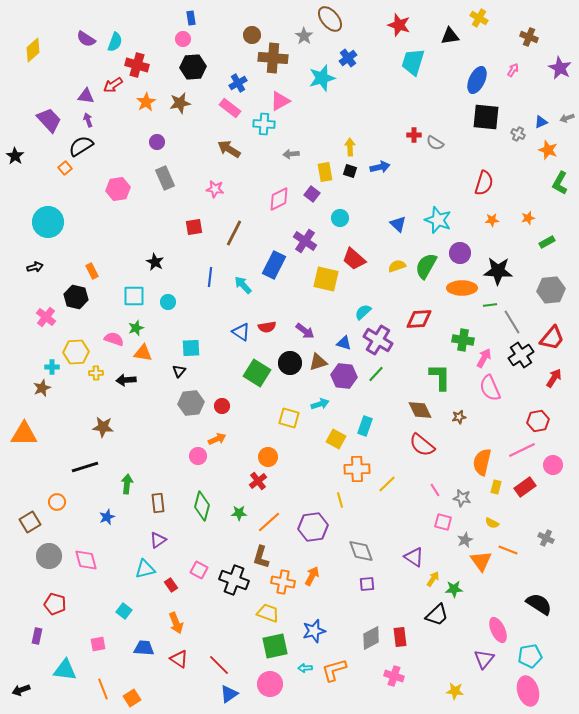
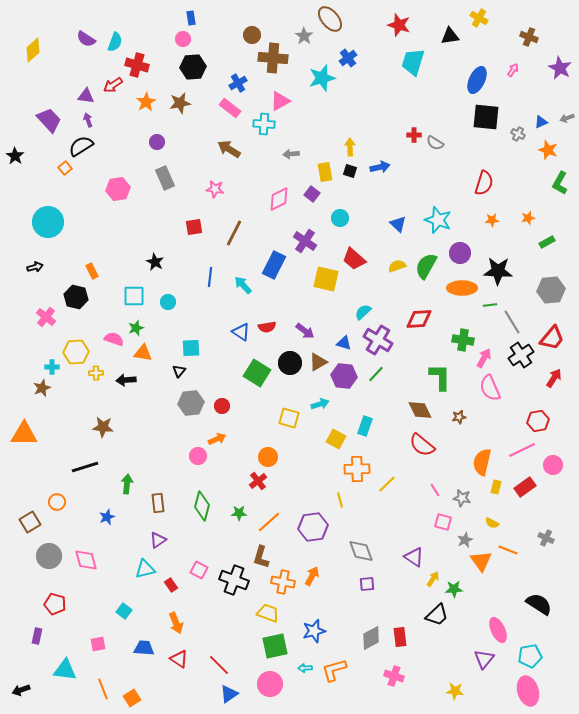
brown triangle at (318, 362): rotated 12 degrees counterclockwise
